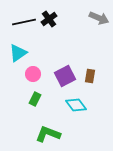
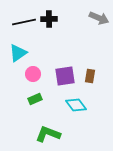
black cross: rotated 35 degrees clockwise
purple square: rotated 20 degrees clockwise
green rectangle: rotated 40 degrees clockwise
